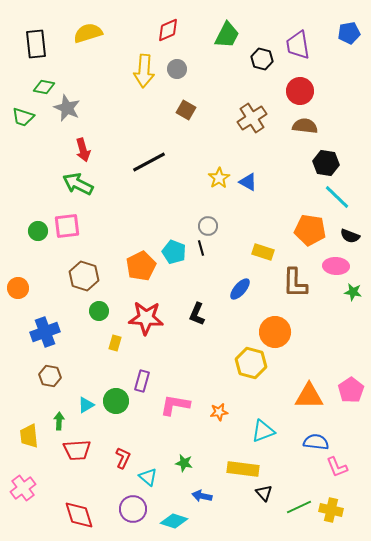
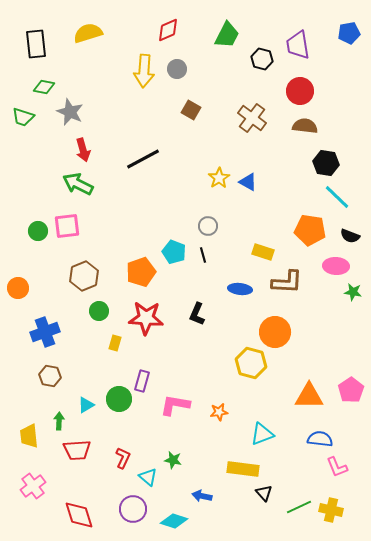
gray star at (67, 108): moved 3 px right, 4 px down
brown square at (186, 110): moved 5 px right
brown cross at (252, 118): rotated 20 degrees counterclockwise
black line at (149, 162): moved 6 px left, 3 px up
black line at (201, 248): moved 2 px right, 7 px down
orange pentagon at (141, 266): moved 6 px down; rotated 8 degrees clockwise
brown hexagon at (84, 276): rotated 20 degrees clockwise
brown L-shape at (295, 283): moved 8 px left, 1 px up; rotated 88 degrees counterclockwise
blue ellipse at (240, 289): rotated 55 degrees clockwise
green circle at (116, 401): moved 3 px right, 2 px up
cyan triangle at (263, 431): moved 1 px left, 3 px down
blue semicircle at (316, 442): moved 4 px right, 3 px up
green star at (184, 463): moved 11 px left, 3 px up
pink cross at (23, 488): moved 10 px right, 2 px up
